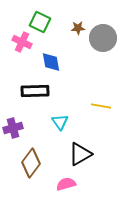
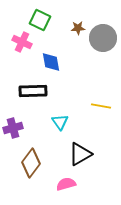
green square: moved 2 px up
black rectangle: moved 2 px left
